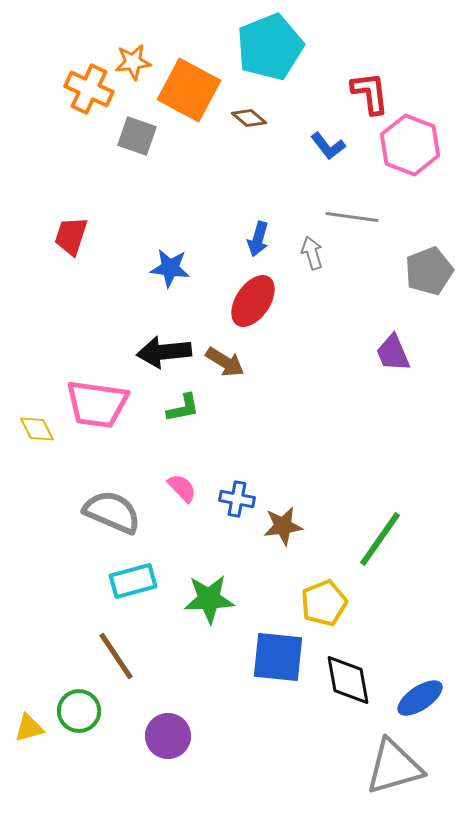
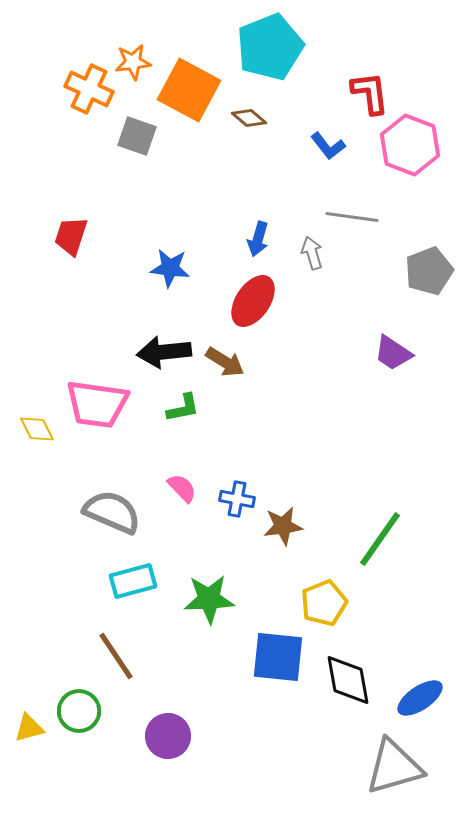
purple trapezoid: rotated 33 degrees counterclockwise
